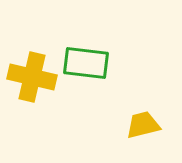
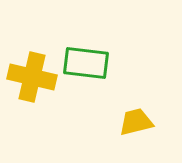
yellow trapezoid: moved 7 px left, 3 px up
